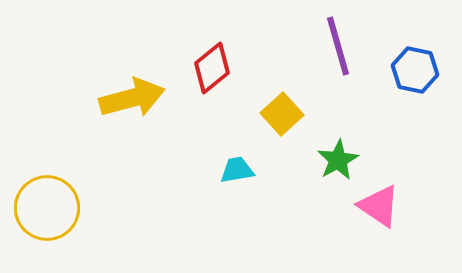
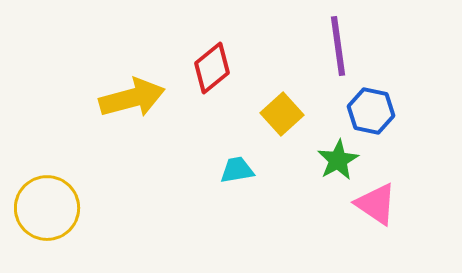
purple line: rotated 8 degrees clockwise
blue hexagon: moved 44 px left, 41 px down
pink triangle: moved 3 px left, 2 px up
